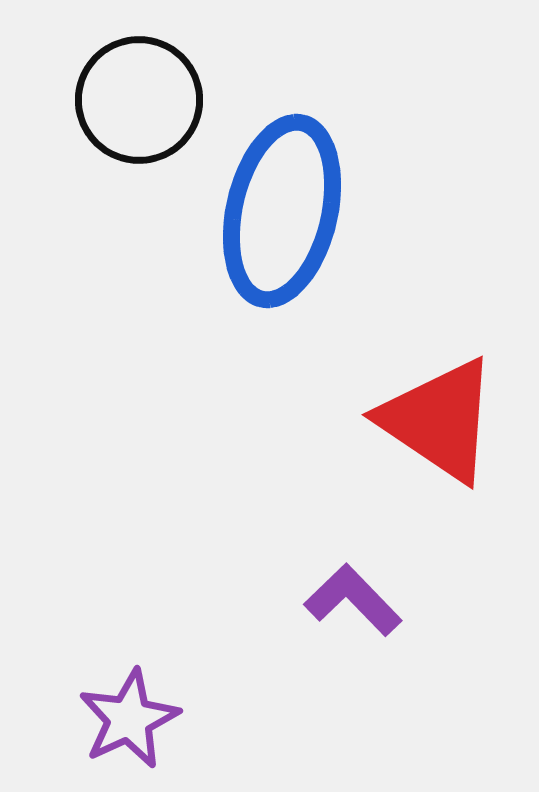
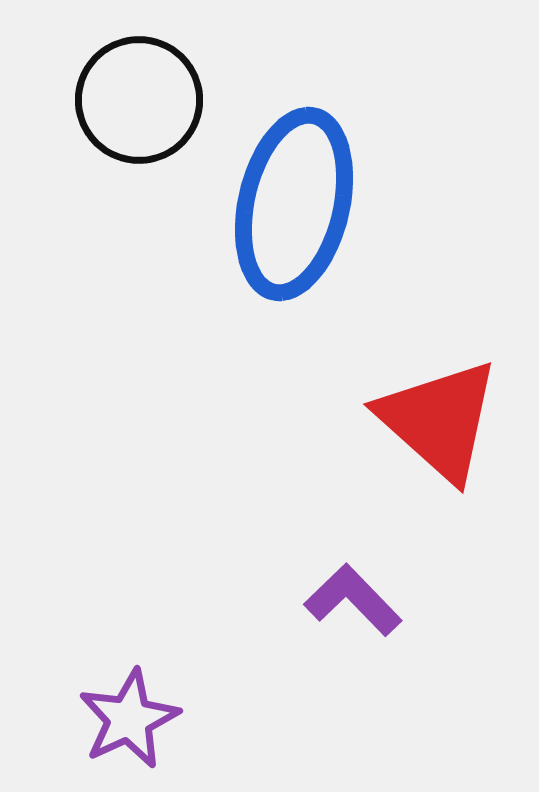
blue ellipse: moved 12 px right, 7 px up
red triangle: rotated 8 degrees clockwise
